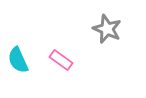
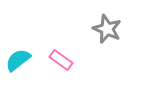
cyan semicircle: rotated 76 degrees clockwise
